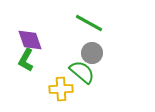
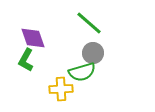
green line: rotated 12 degrees clockwise
purple diamond: moved 3 px right, 2 px up
gray circle: moved 1 px right
green semicircle: rotated 124 degrees clockwise
